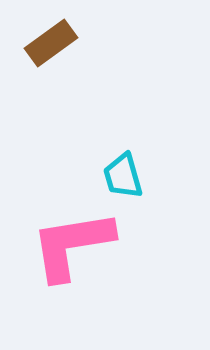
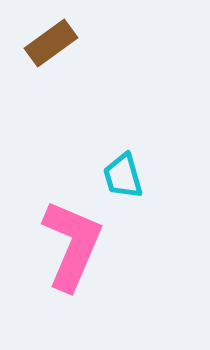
pink L-shape: rotated 122 degrees clockwise
